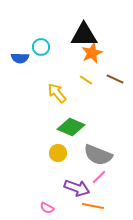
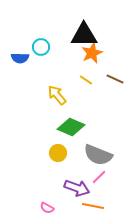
yellow arrow: moved 2 px down
